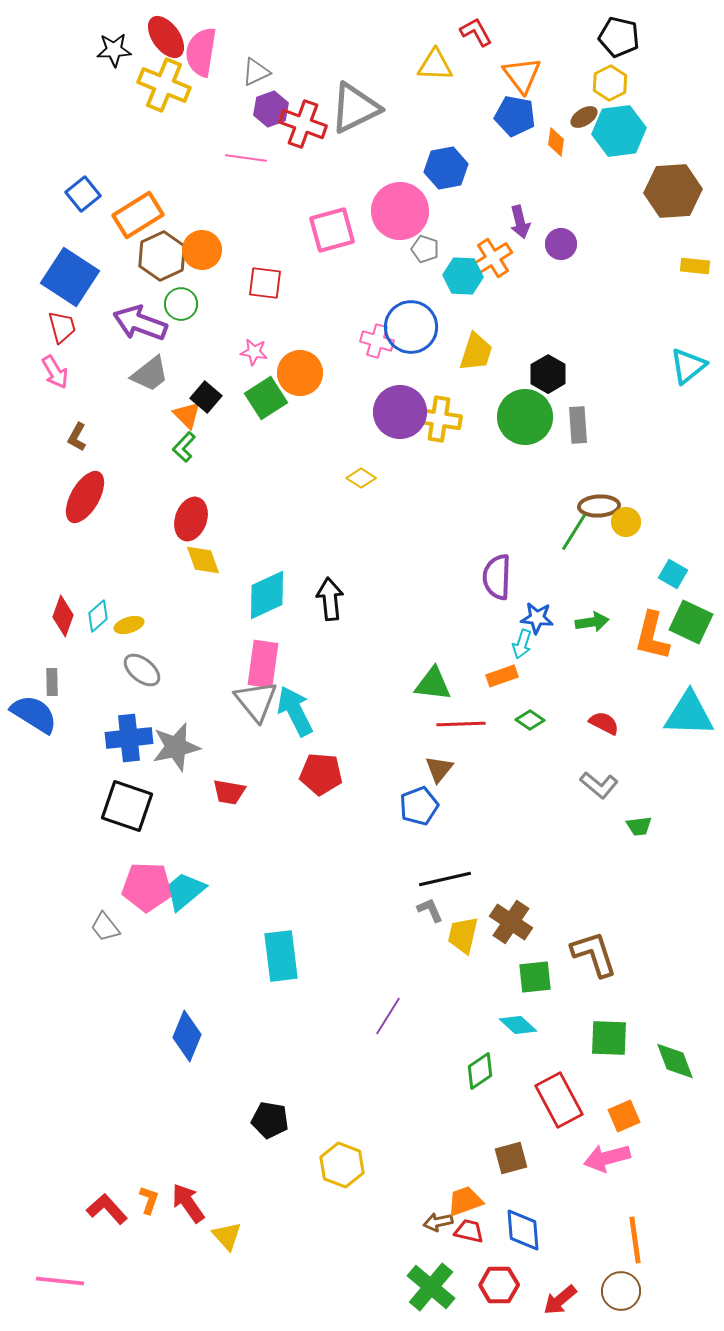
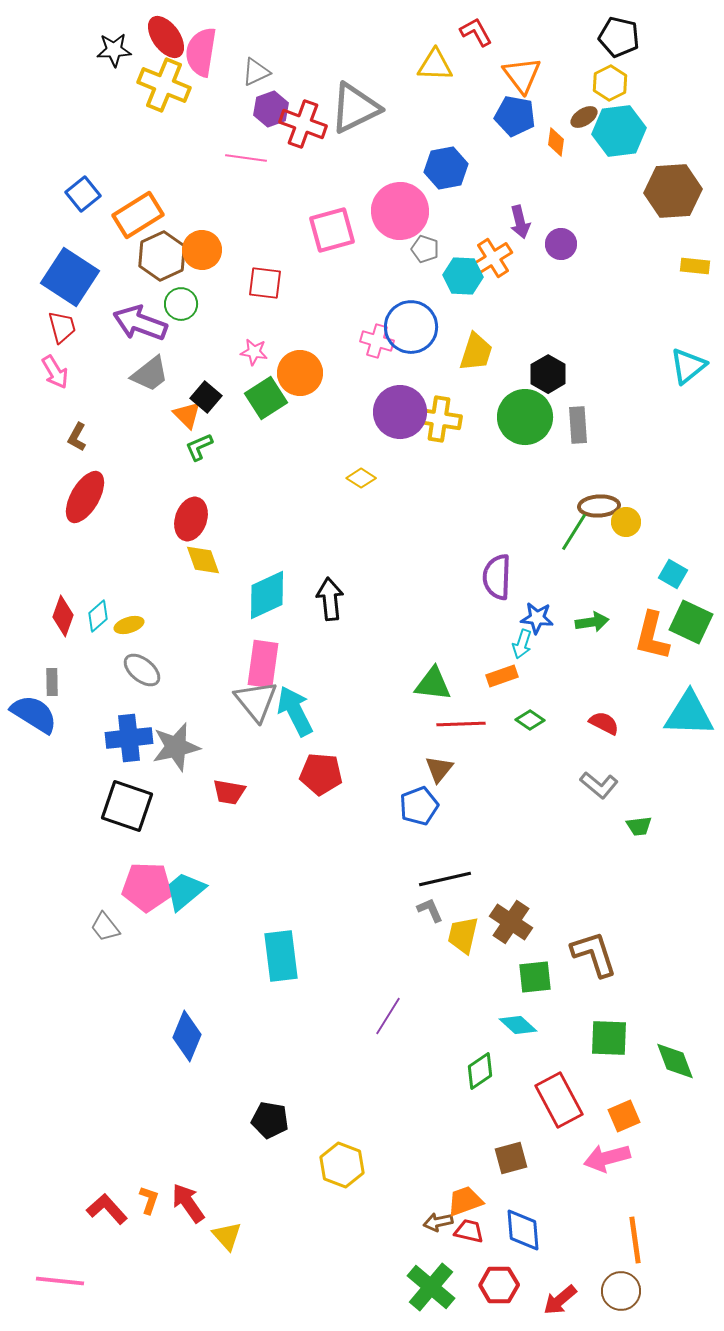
green L-shape at (184, 447): moved 15 px right; rotated 24 degrees clockwise
